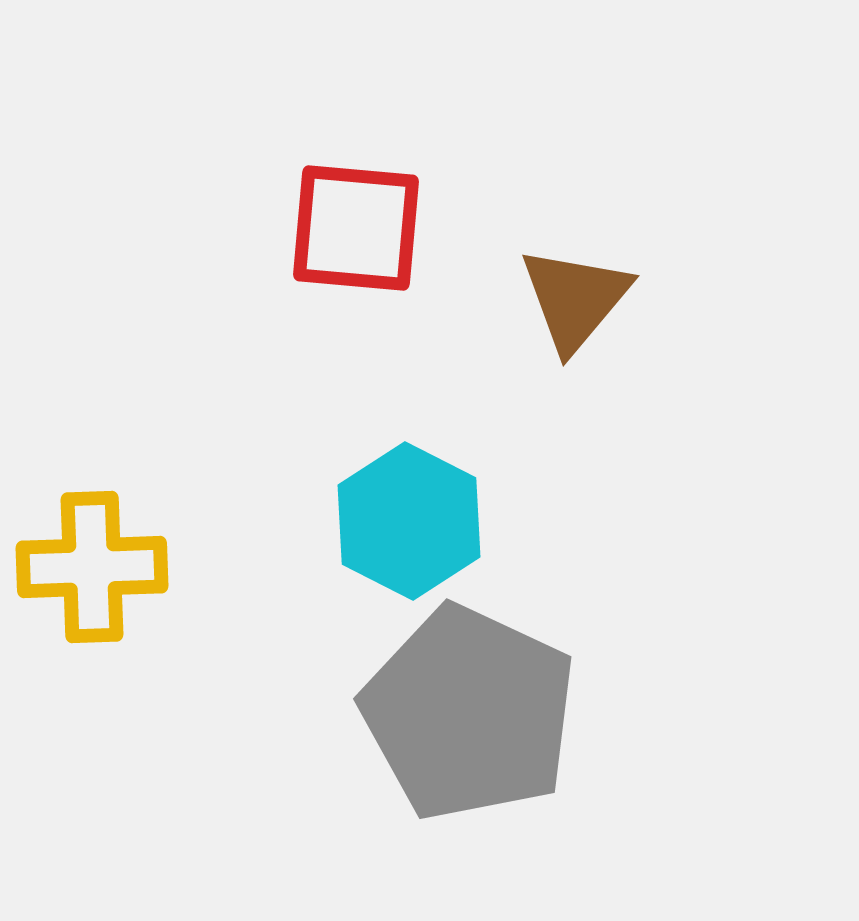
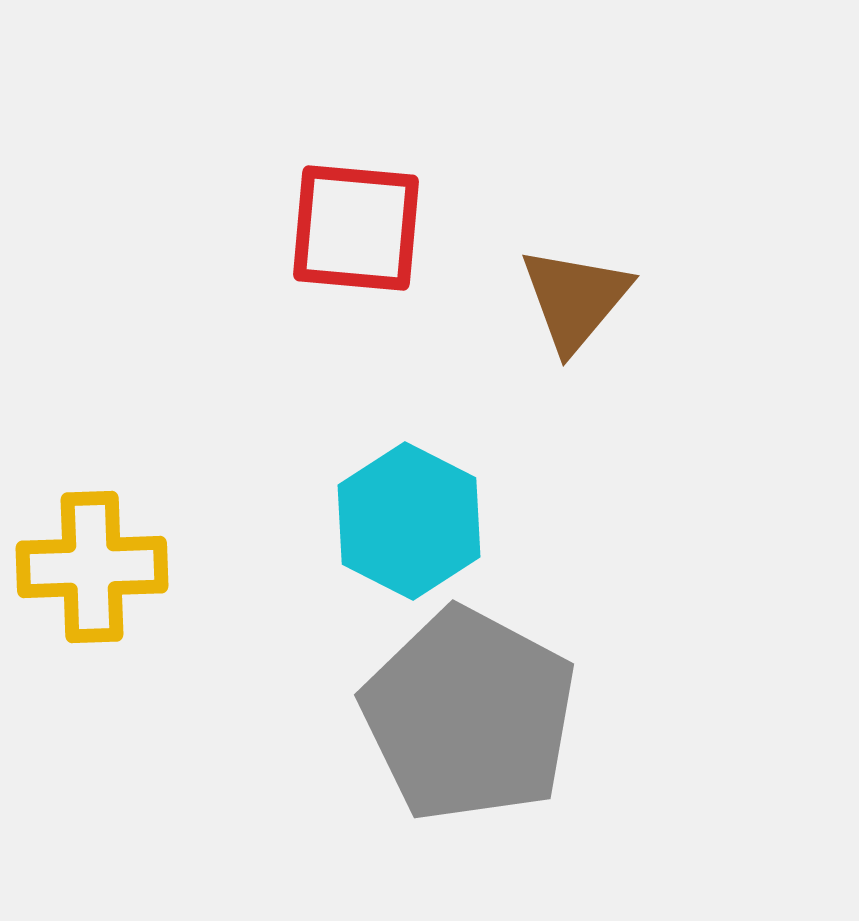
gray pentagon: moved 2 px down; rotated 3 degrees clockwise
